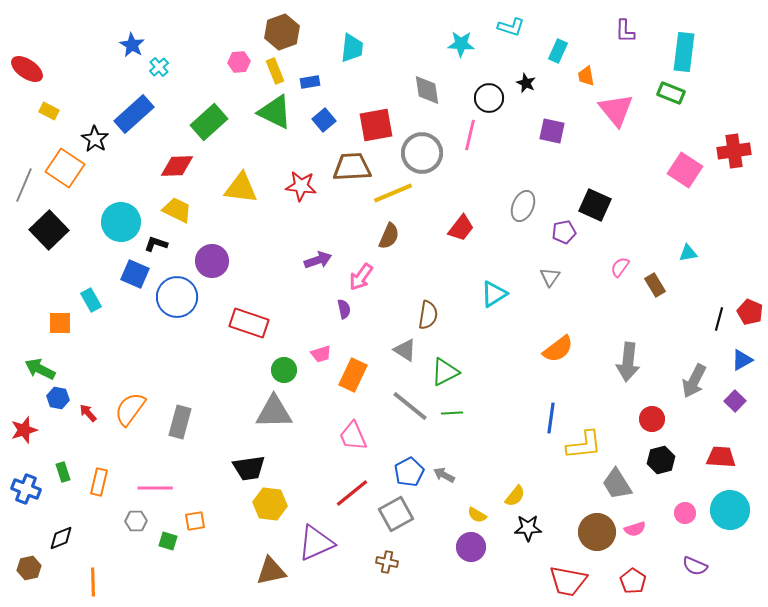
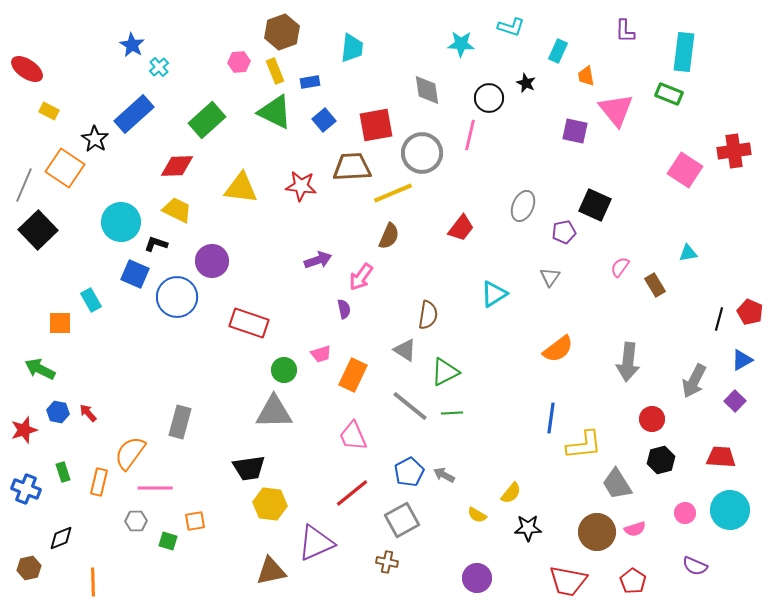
green rectangle at (671, 93): moved 2 px left, 1 px down
green rectangle at (209, 122): moved 2 px left, 2 px up
purple square at (552, 131): moved 23 px right
black square at (49, 230): moved 11 px left
blue hexagon at (58, 398): moved 14 px down
orange semicircle at (130, 409): moved 44 px down
yellow semicircle at (515, 496): moved 4 px left, 3 px up
gray square at (396, 514): moved 6 px right, 6 px down
purple circle at (471, 547): moved 6 px right, 31 px down
